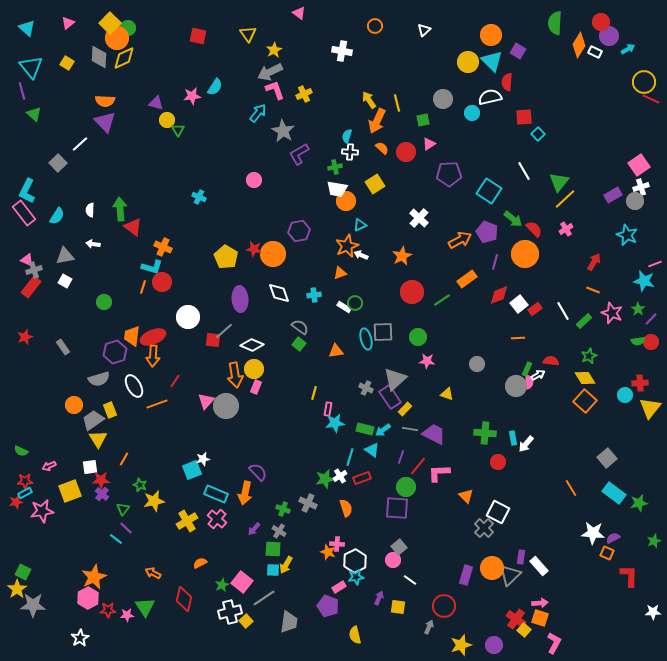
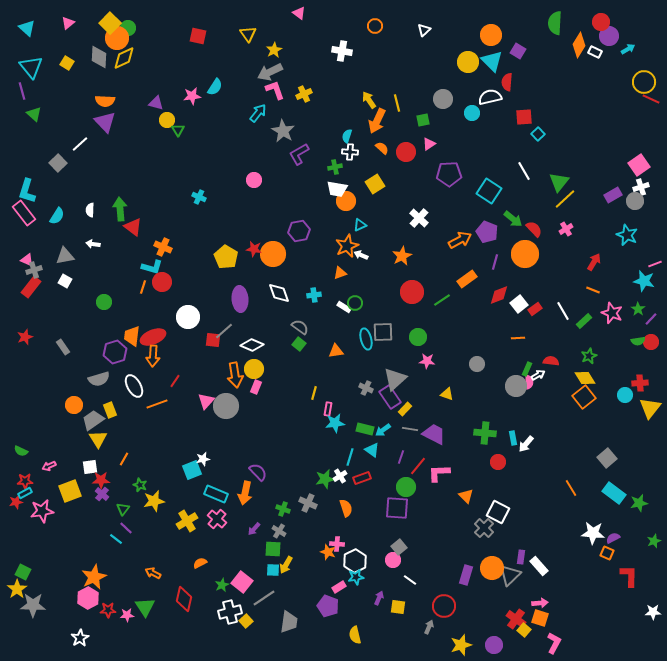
cyan L-shape at (27, 191): rotated 10 degrees counterclockwise
orange square at (585, 401): moved 1 px left, 4 px up; rotated 10 degrees clockwise
